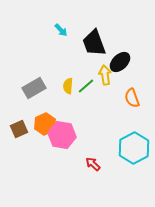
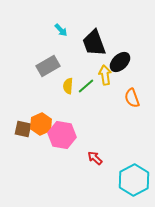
gray rectangle: moved 14 px right, 22 px up
orange hexagon: moved 4 px left
brown square: moved 4 px right; rotated 36 degrees clockwise
cyan hexagon: moved 32 px down
red arrow: moved 2 px right, 6 px up
